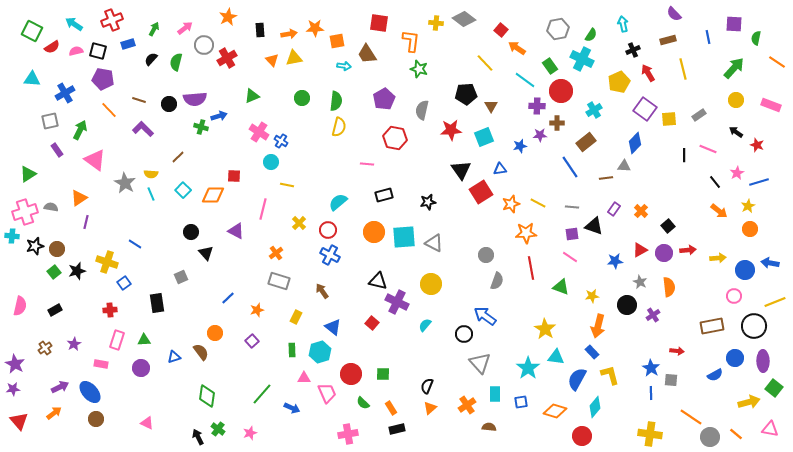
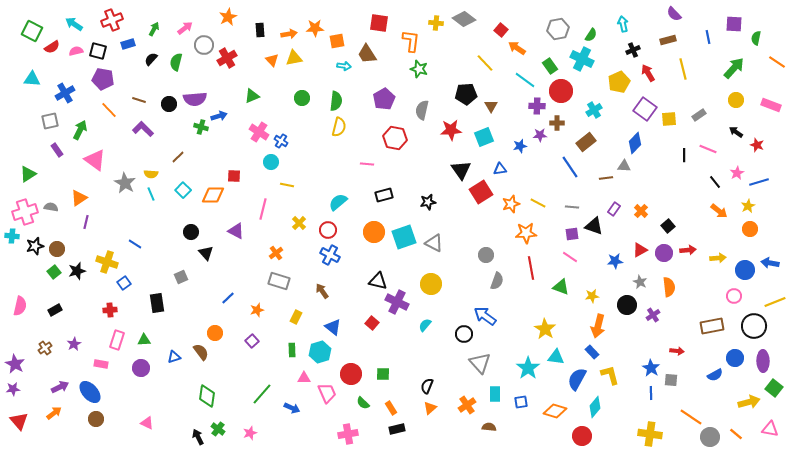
cyan square at (404, 237): rotated 15 degrees counterclockwise
